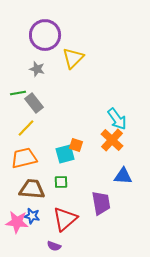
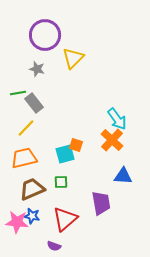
brown trapezoid: rotated 28 degrees counterclockwise
